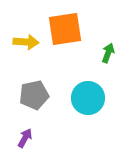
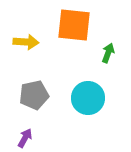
orange square: moved 9 px right, 4 px up; rotated 15 degrees clockwise
